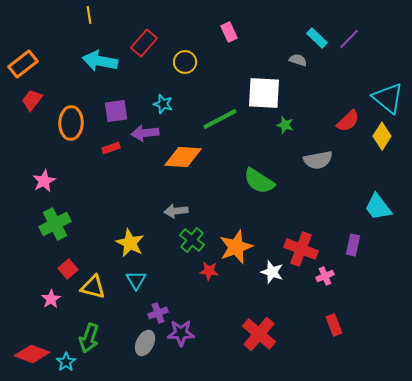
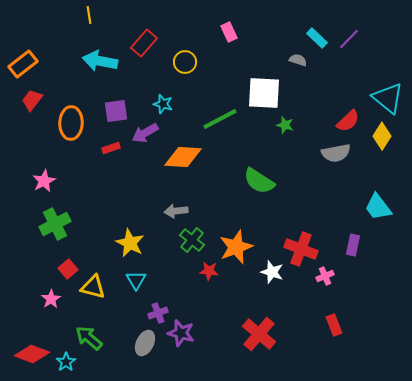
purple arrow at (145, 133): rotated 24 degrees counterclockwise
gray semicircle at (318, 160): moved 18 px right, 7 px up
purple star at (181, 333): rotated 16 degrees clockwise
green arrow at (89, 338): rotated 112 degrees clockwise
